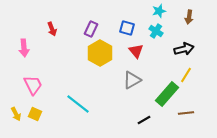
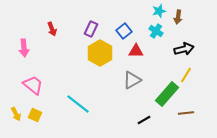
brown arrow: moved 11 px left
blue square: moved 3 px left, 3 px down; rotated 35 degrees clockwise
red triangle: rotated 49 degrees counterclockwise
pink trapezoid: rotated 25 degrees counterclockwise
yellow square: moved 1 px down
